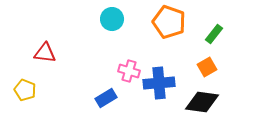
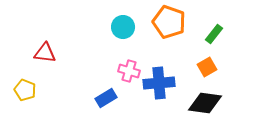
cyan circle: moved 11 px right, 8 px down
black diamond: moved 3 px right, 1 px down
